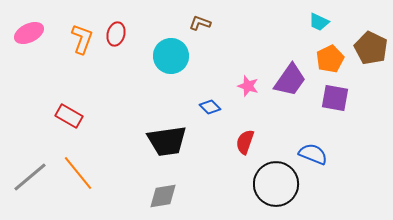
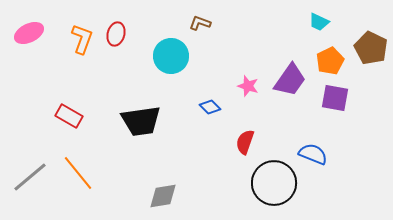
orange pentagon: moved 2 px down
black trapezoid: moved 26 px left, 20 px up
black circle: moved 2 px left, 1 px up
